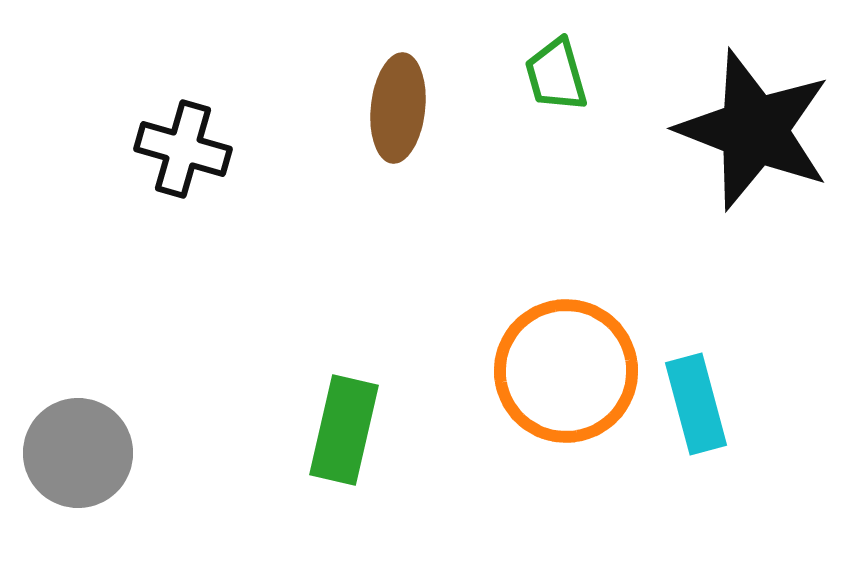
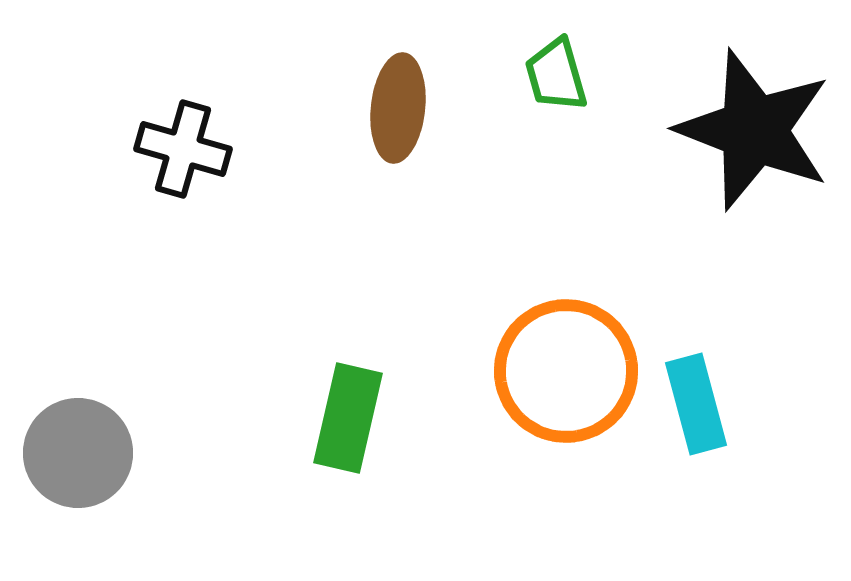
green rectangle: moved 4 px right, 12 px up
